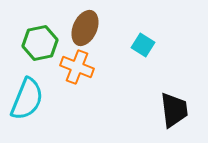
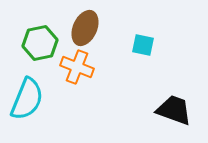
cyan square: rotated 20 degrees counterclockwise
black trapezoid: rotated 63 degrees counterclockwise
